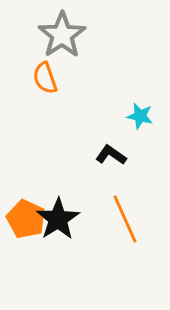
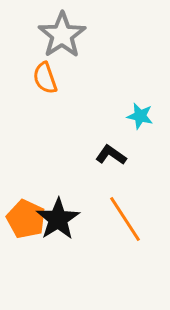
orange line: rotated 9 degrees counterclockwise
